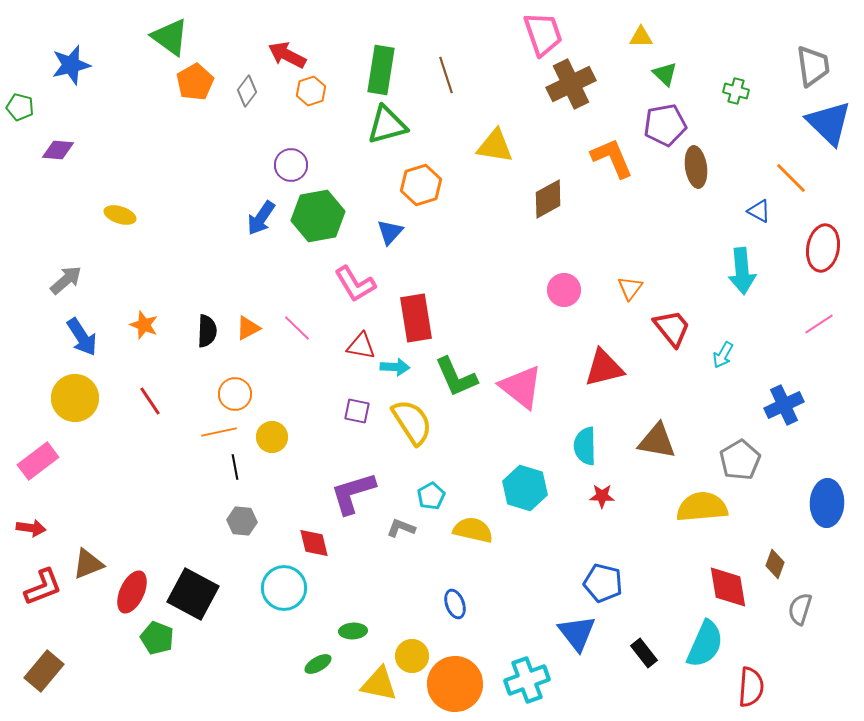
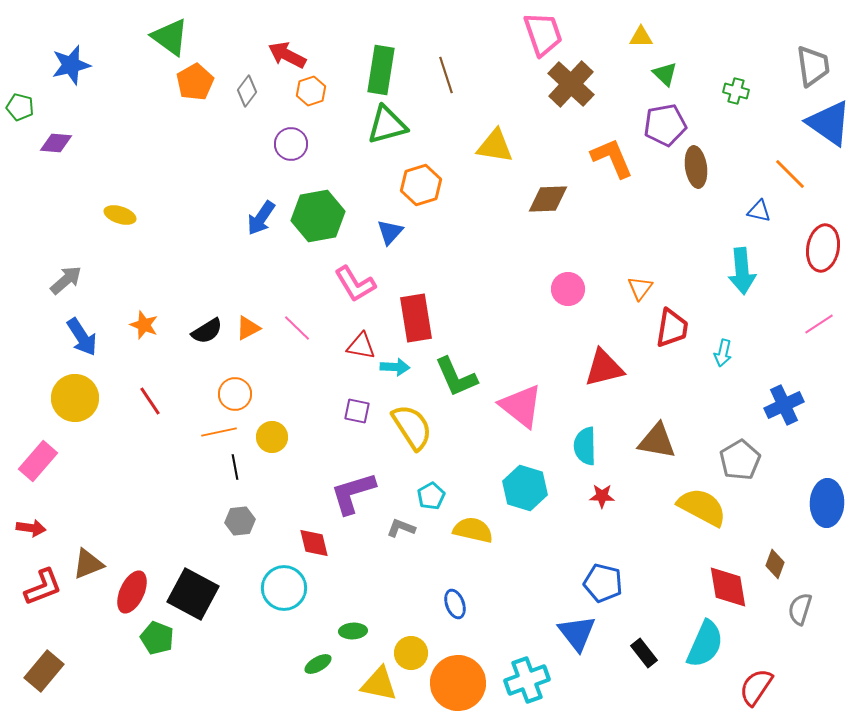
brown cross at (571, 84): rotated 21 degrees counterclockwise
blue triangle at (829, 123): rotated 9 degrees counterclockwise
purple diamond at (58, 150): moved 2 px left, 7 px up
purple circle at (291, 165): moved 21 px up
orange line at (791, 178): moved 1 px left, 4 px up
brown diamond at (548, 199): rotated 27 degrees clockwise
blue triangle at (759, 211): rotated 15 degrees counterclockwise
orange triangle at (630, 288): moved 10 px right
pink circle at (564, 290): moved 4 px right, 1 px up
red trapezoid at (672, 328): rotated 48 degrees clockwise
black semicircle at (207, 331): rotated 56 degrees clockwise
cyan arrow at (723, 355): moved 2 px up; rotated 16 degrees counterclockwise
pink triangle at (521, 387): moved 19 px down
yellow semicircle at (412, 422): moved 5 px down
pink rectangle at (38, 461): rotated 12 degrees counterclockwise
yellow semicircle at (702, 507): rotated 33 degrees clockwise
gray hexagon at (242, 521): moved 2 px left; rotated 12 degrees counterclockwise
yellow circle at (412, 656): moved 1 px left, 3 px up
orange circle at (455, 684): moved 3 px right, 1 px up
red semicircle at (751, 687): moved 5 px right; rotated 150 degrees counterclockwise
